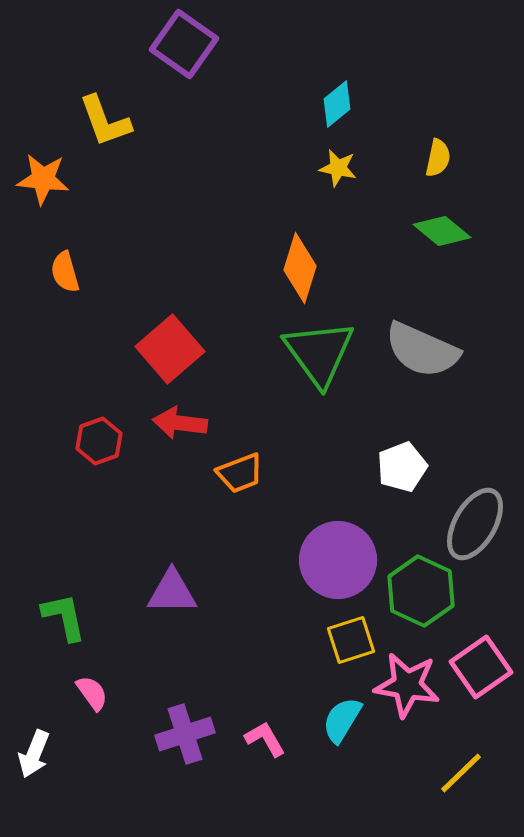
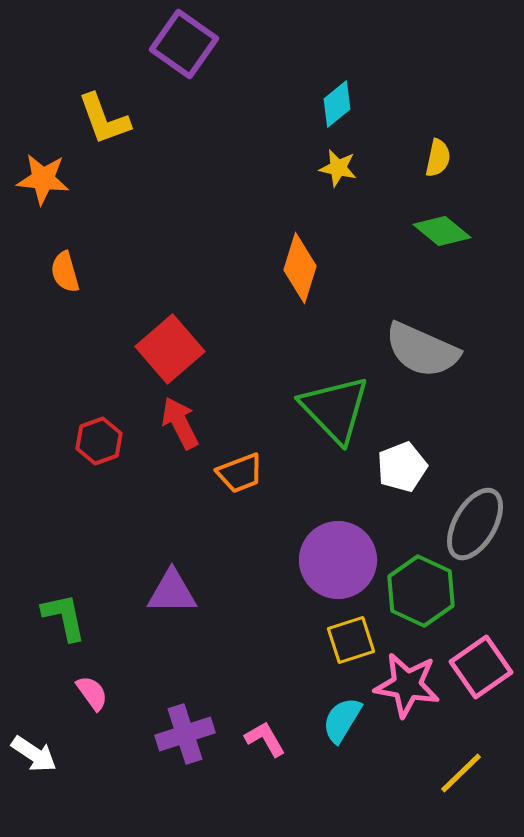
yellow L-shape: moved 1 px left, 2 px up
green triangle: moved 16 px right, 56 px down; rotated 8 degrees counterclockwise
red arrow: rotated 56 degrees clockwise
white arrow: rotated 78 degrees counterclockwise
